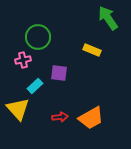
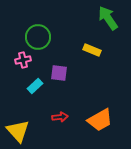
yellow triangle: moved 22 px down
orange trapezoid: moved 9 px right, 2 px down
